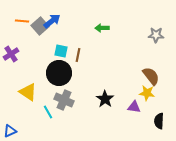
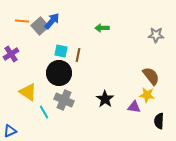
blue arrow: rotated 12 degrees counterclockwise
yellow star: moved 2 px down
cyan line: moved 4 px left
